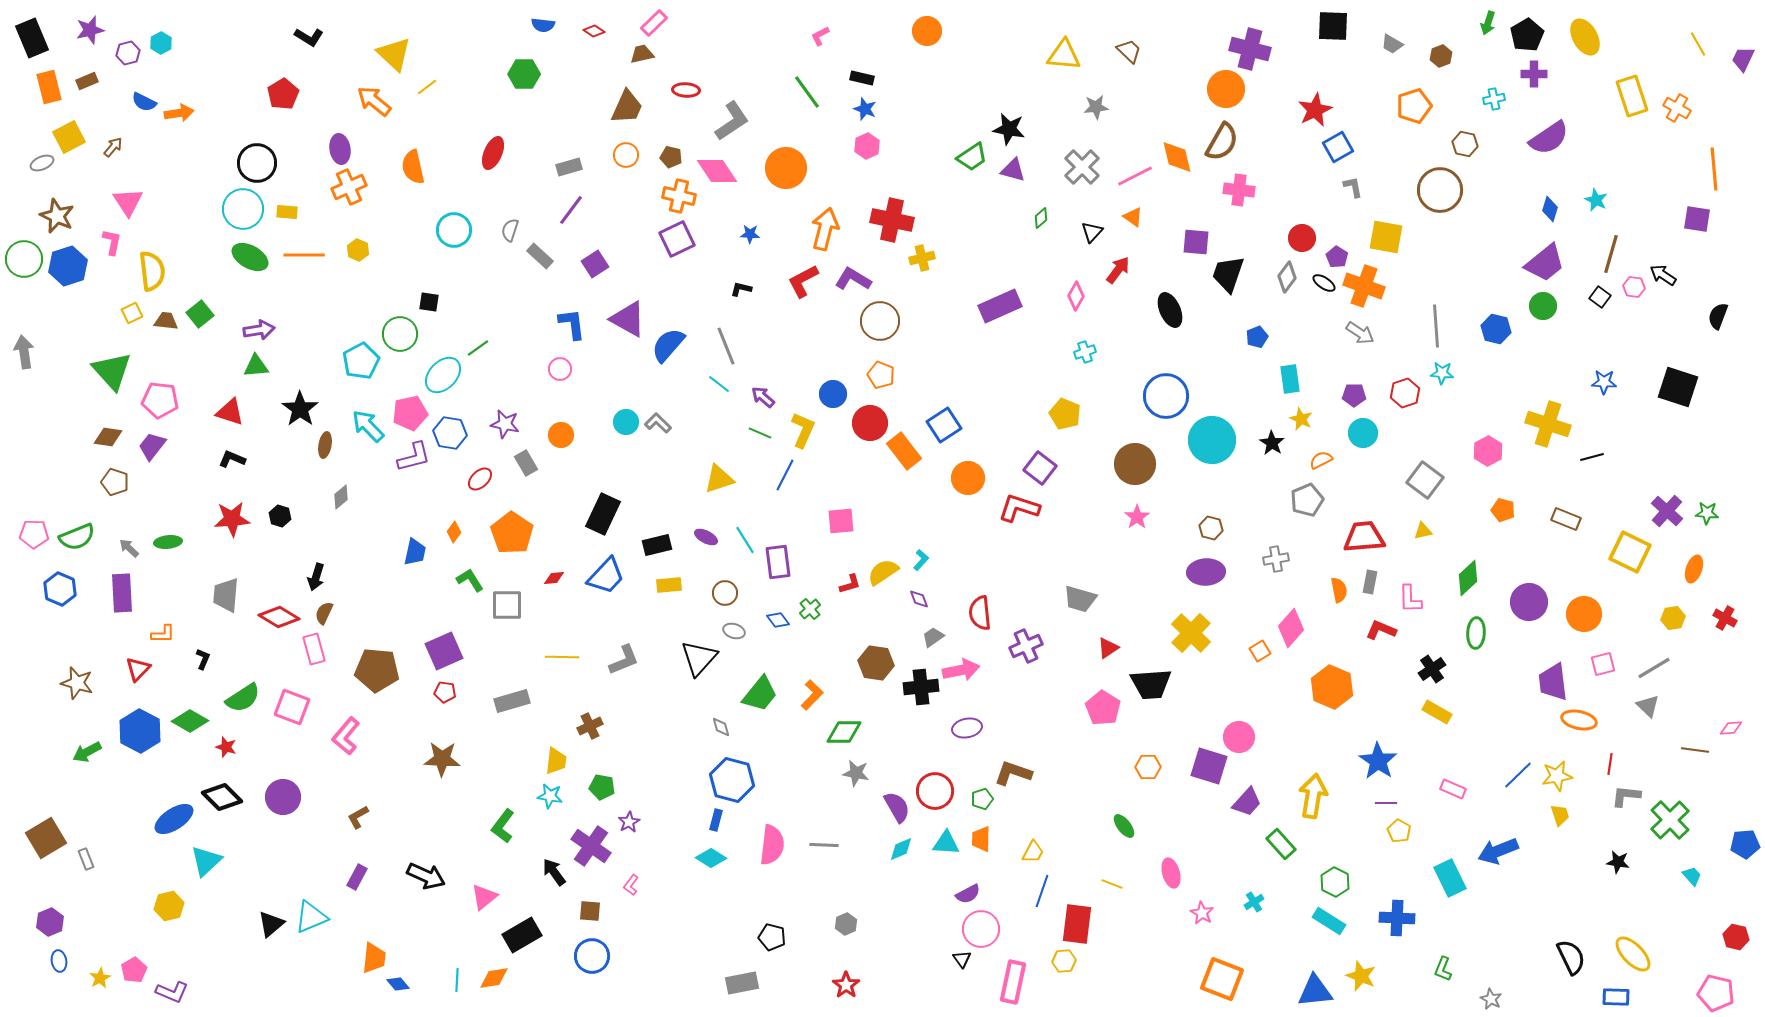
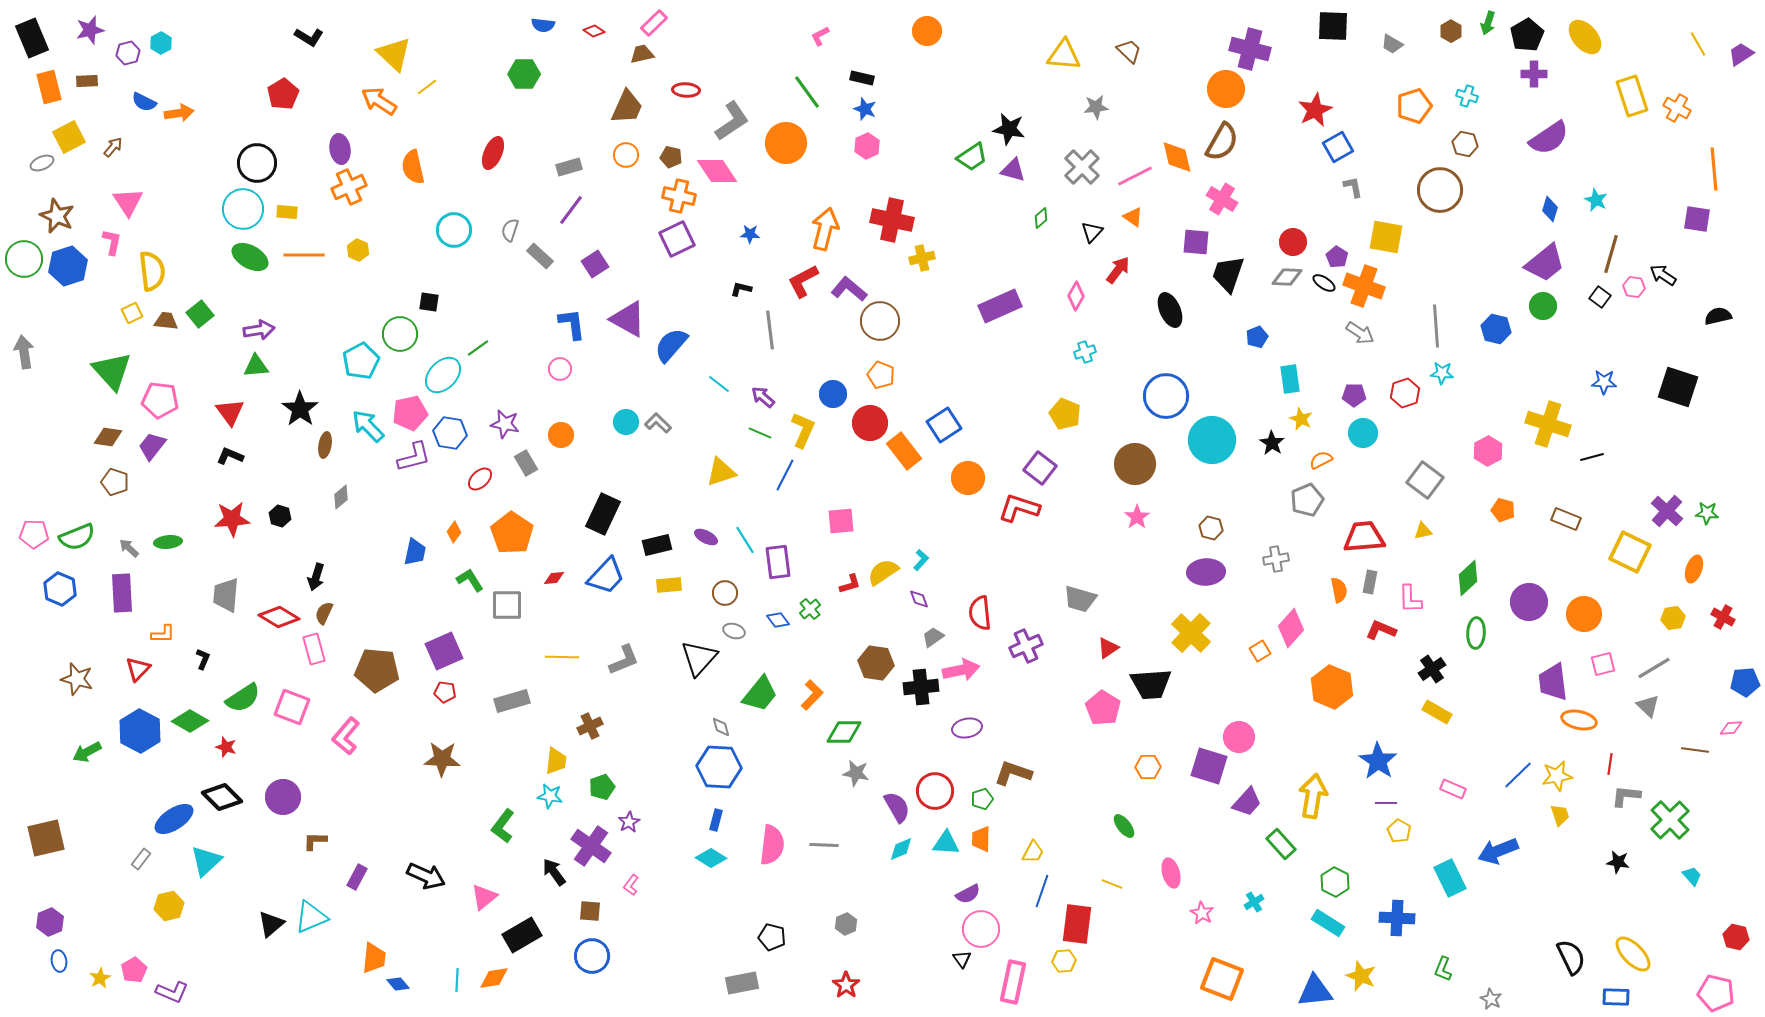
yellow ellipse at (1585, 37): rotated 12 degrees counterclockwise
brown hexagon at (1441, 56): moved 10 px right, 25 px up; rotated 10 degrees counterclockwise
purple trapezoid at (1743, 59): moved 2 px left, 5 px up; rotated 32 degrees clockwise
brown rectangle at (87, 81): rotated 20 degrees clockwise
cyan cross at (1494, 99): moved 27 px left, 3 px up; rotated 30 degrees clockwise
orange arrow at (374, 101): moved 5 px right; rotated 6 degrees counterclockwise
orange circle at (786, 168): moved 25 px up
pink cross at (1239, 190): moved 17 px left, 9 px down; rotated 24 degrees clockwise
red circle at (1302, 238): moved 9 px left, 4 px down
gray diamond at (1287, 277): rotated 56 degrees clockwise
purple L-shape at (853, 279): moved 4 px left, 10 px down; rotated 9 degrees clockwise
black semicircle at (1718, 316): rotated 56 degrees clockwise
blue semicircle at (668, 345): moved 3 px right
gray line at (726, 346): moved 44 px right, 16 px up; rotated 15 degrees clockwise
red triangle at (230, 412): rotated 36 degrees clockwise
black L-shape at (232, 459): moved 2 px left, 3 px up
yellow triangle at (719, 479): moved 2 px right, 7 px up
red cross at (1725, 618): moved 2 px left, 1 px up
brown star at (77, 683): moved 4 px up
blue hexagon at (732, 780): moved 13 px left, 13 px up; rotated 12 degrees counterclockwise
green pentagon at (602, 787): rotated 30 degrees counterclockwise
brown L-shape at (358, 817): moved 43 px left, 24 px down; rotated 30 degrees clockwise
brown square at (46, 838): rotated 18 degrees clockwise
blue pentagon at (1745, 844): moved 162 px up
gray rectangle at (86, 859): moved 55 px right; rotated 60 degrees clockwise
cyan rectangle at (1329, 921): moved 1 px left, 2 px down
